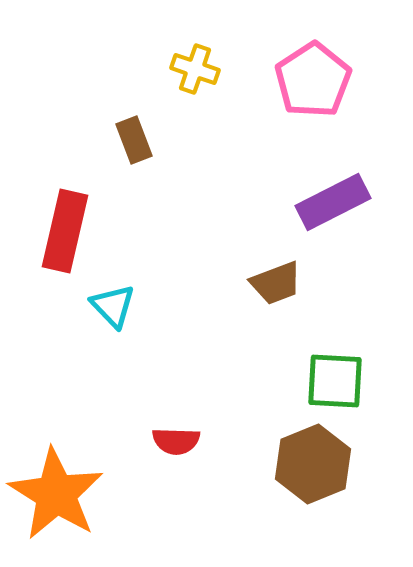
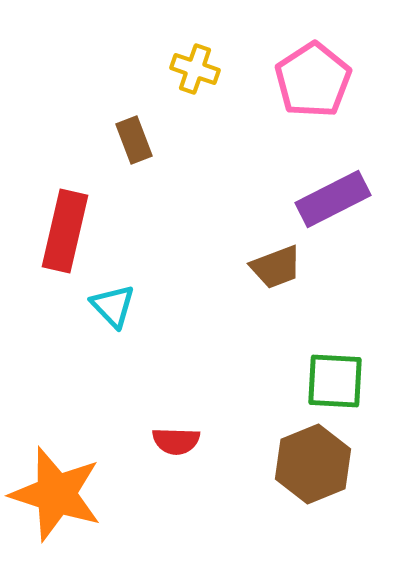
purple rectangle: moved 3 px up
brown trapezoid: moved 16 px up
orange star: rotated 14 degrees counterclockwise
